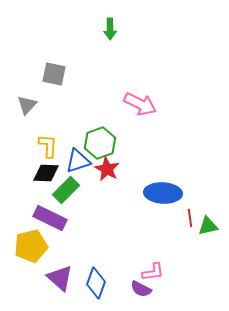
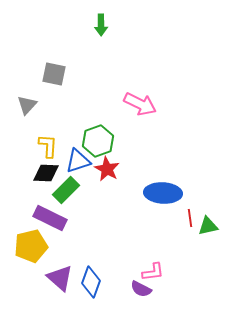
green arrow: moved 9 px left, 4 px up
green hexagon: moved 2 px left, 2 px up
blue diamond: moved 5 px left, 1 px up
